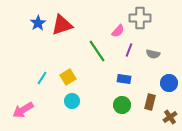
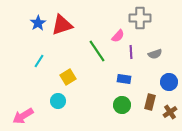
pink semicircle: moved 5 px down
purple line: moved 2 px right, 2 px down; rotated 24 degrees counterclockwise
gray semicircle: moved 2 px right; rotated 32 degrees counterclockwise
cyan line: moved 3 px left, 17 px up
blue circle: moved 1 px up
cyan circle: moved 14 px left
pink arrow: moved 6 px down
brown cross: moved 5 px up
